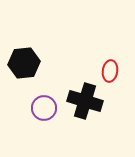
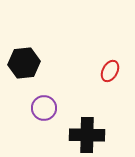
red ellipse: rotated 20 degrees clockwise
black cross: moved 2 px right, 34 px down; rotated 16 degrees counterclockwise
